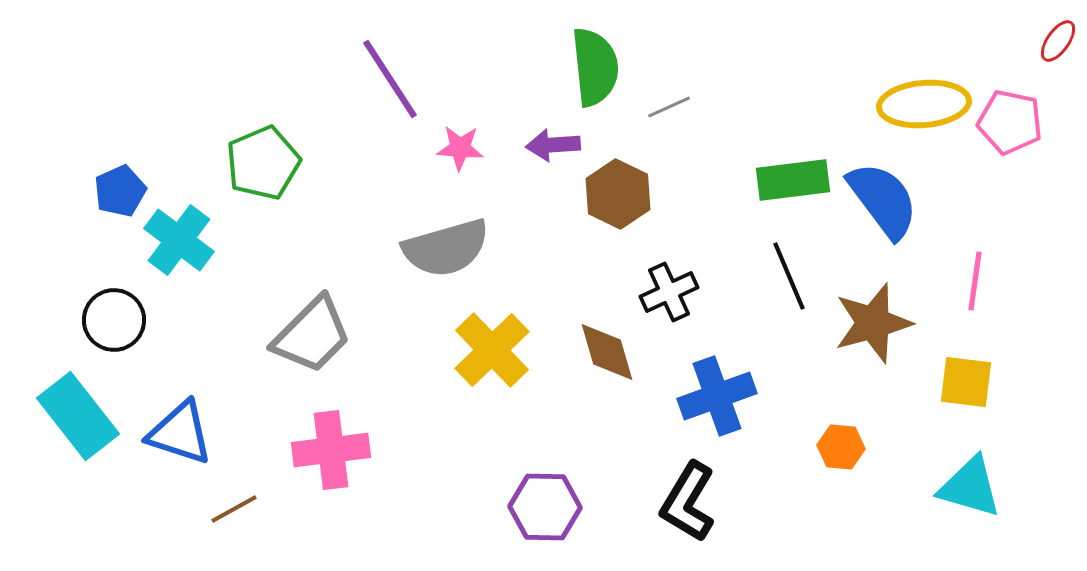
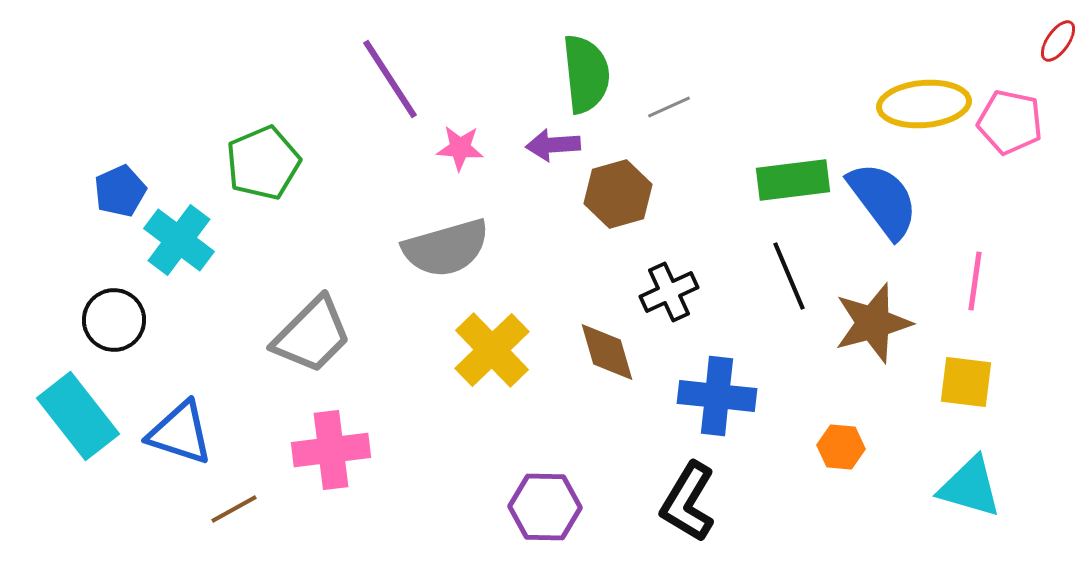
green semicircle: moved 9 px left, 7 px down
brown hexagon: rotated 18 degrees clockwise
blue cross: rotated 26 degrees clockwise
